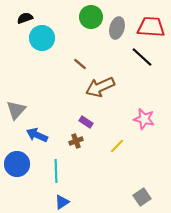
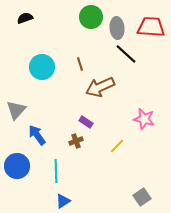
gray ellipse: rotated 20 degrees counterclockwise
cyan circle: moved 29 px down
black line: moved 16 px left, 3 px up
brown line: rotated 32 degrees clockwise
blue arrow: rotated 30 degrees clockwise
blue circle: moved 2 px down
blue triangle: moved 1 px right, 1 px up
